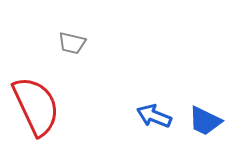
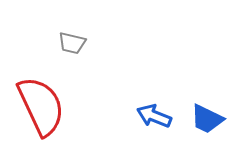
red semicircle: moved 5 px right
blue trapezoid: moved 2 px right, 2 px up
